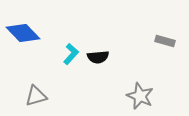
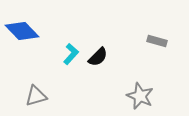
blue diamond: moved 1 px left, 2 px up
gray rectangle: moved 8 px left
black semicircle: rotated 40 degrees counterclockwise
